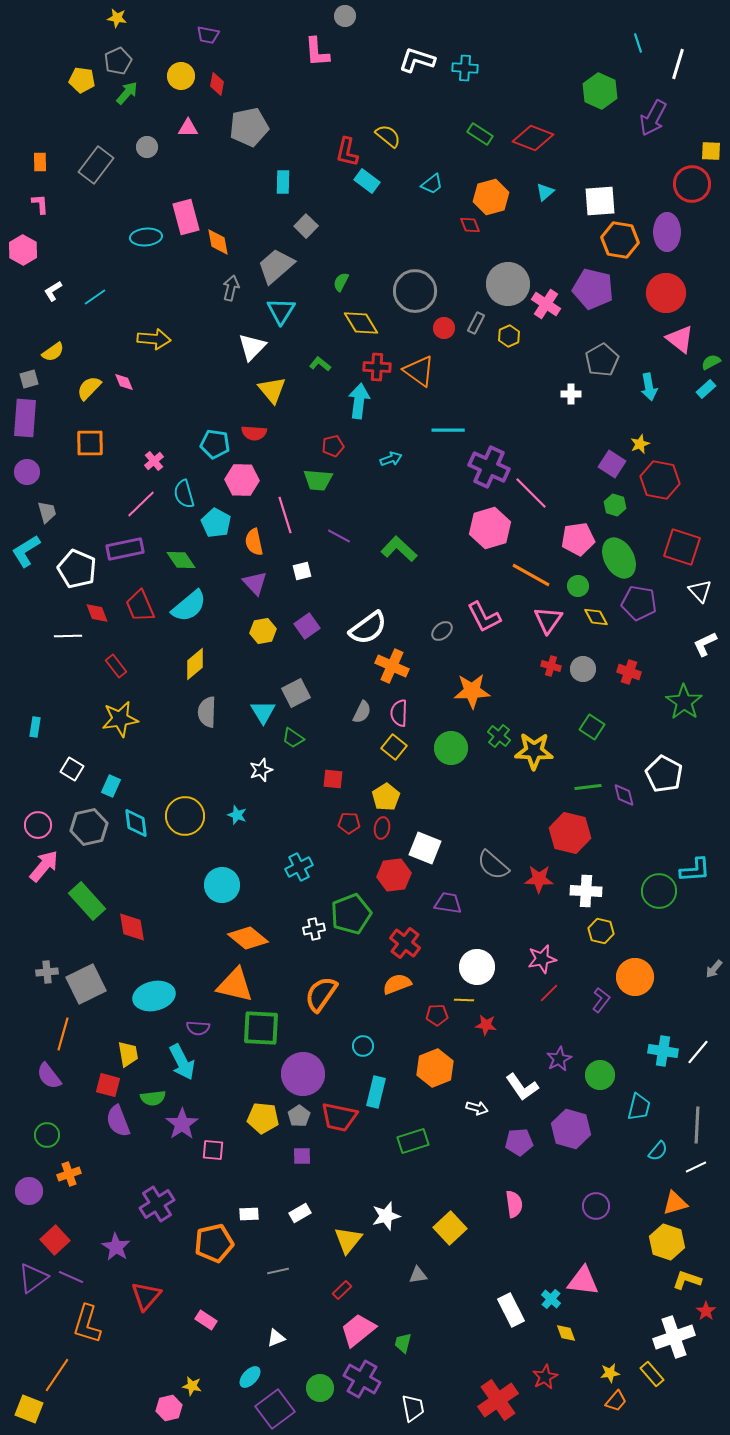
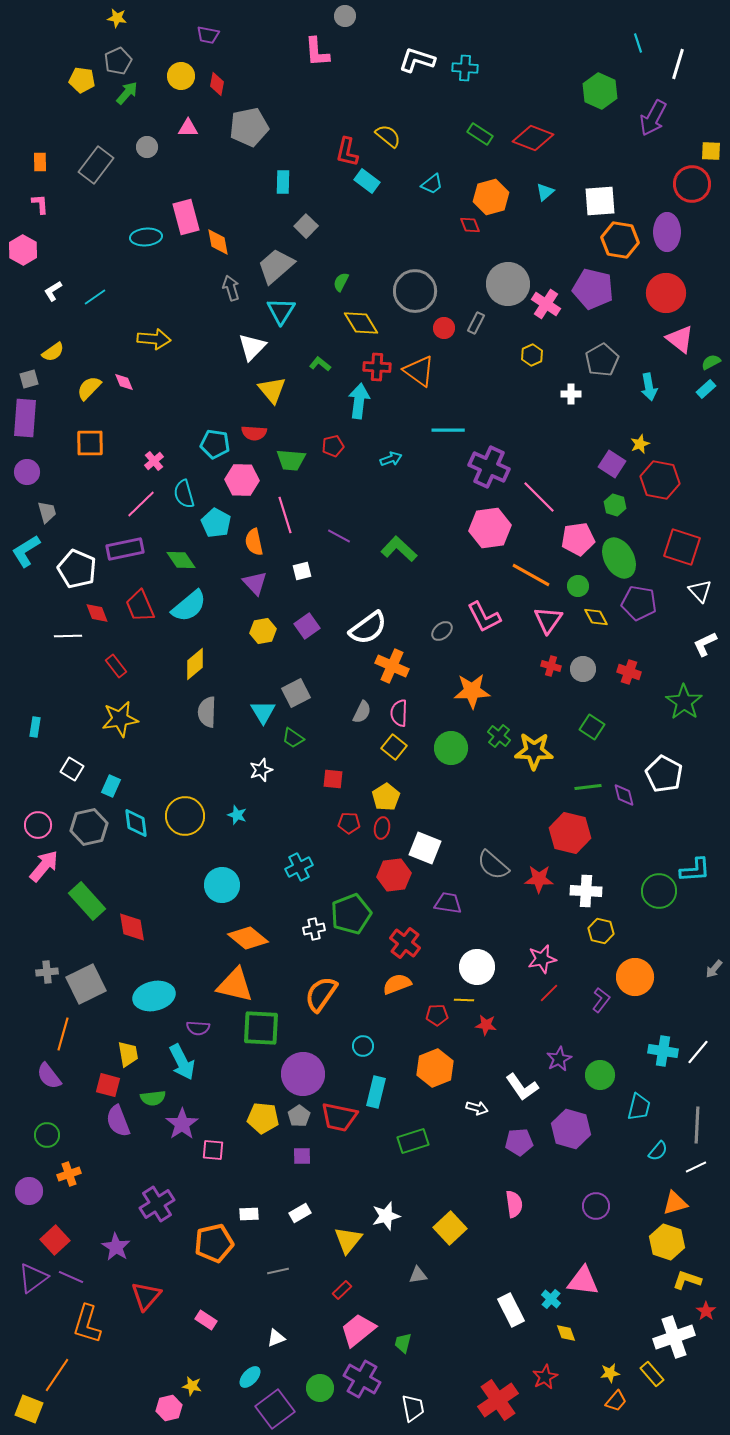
gray arrow at (231, 288): rotated 30 degrees counterclockwise
yellow hexagon at (509, 336): moved 23 px right, 19 px down
green trapezoid at (318, 480): moved 27 px left, 20 px up
pink line at (531, 493): moved 8 px right, 4 px down
pink hexagon at (490, 528): rotated 9 degrees clockwise
